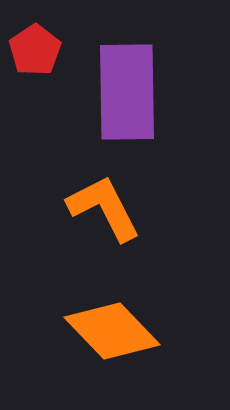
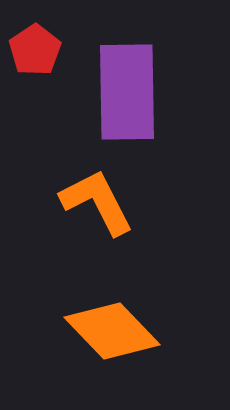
orange L-shape: moved 7 px left, 6 px up
